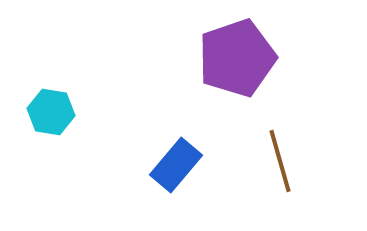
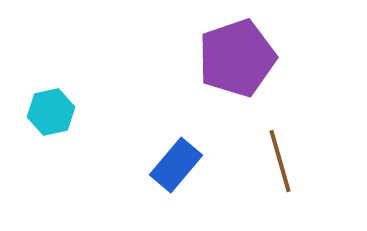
cyan hexagon: rotated 21 degrees counterclockwise
